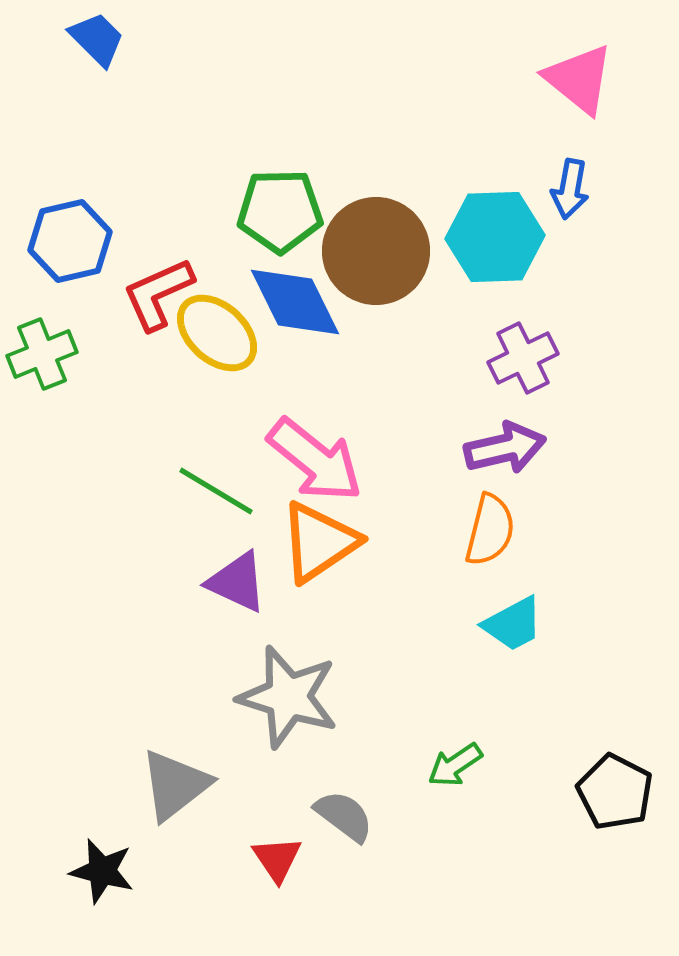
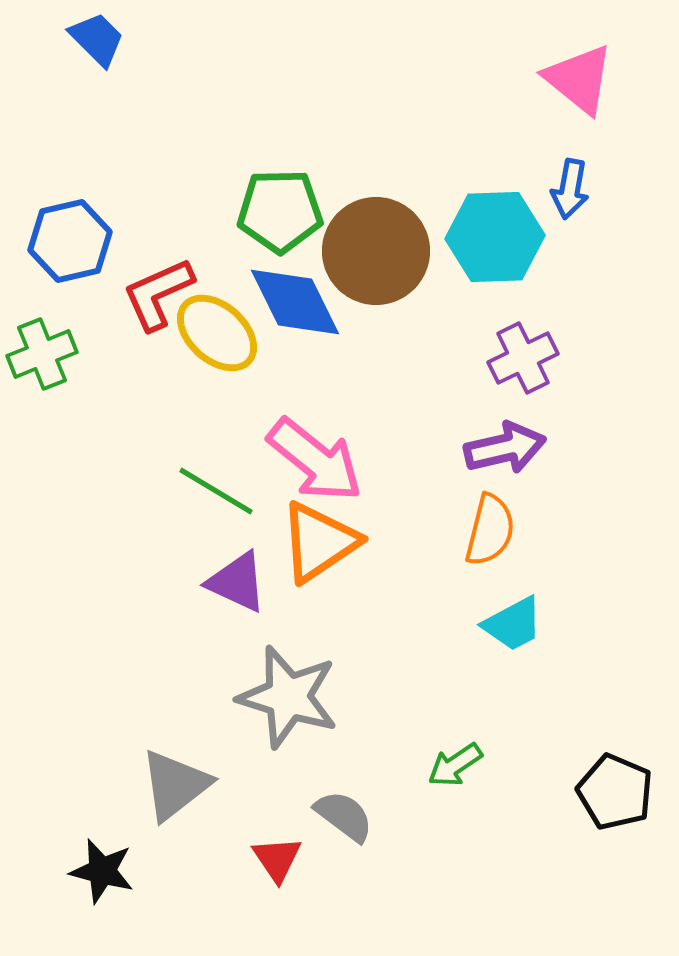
black pentagon: rotated 4 degrees counterclockwise
